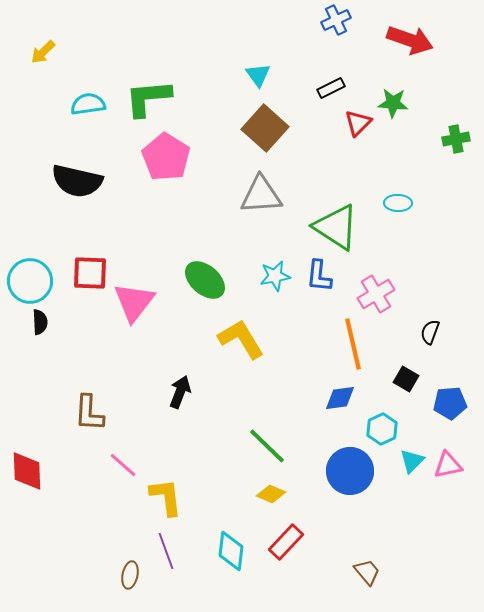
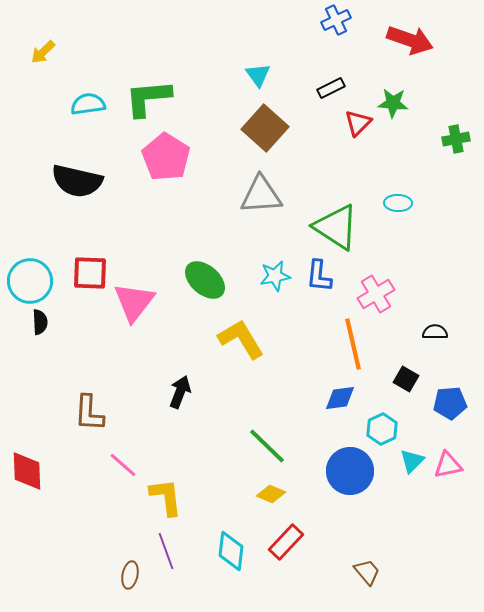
black semicircle at (430, 332): moved 5 px right; rotated 70 degrees clockwise
